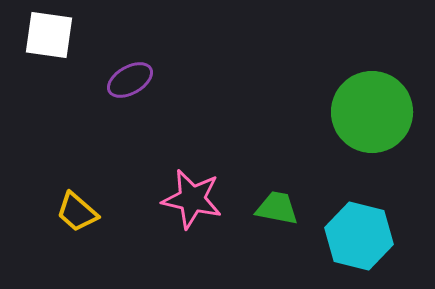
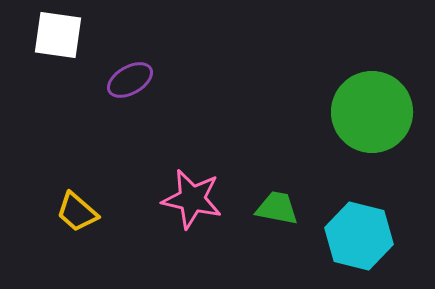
white square: moved 9 px right
